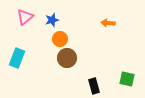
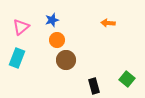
pink triangle: moved 4 px left, 10 px down
orange circle: moved 3 px left, 1 px down
brown circle: moved 1 px left, 2 px down
green square: rotated 28 degrees clockwise
